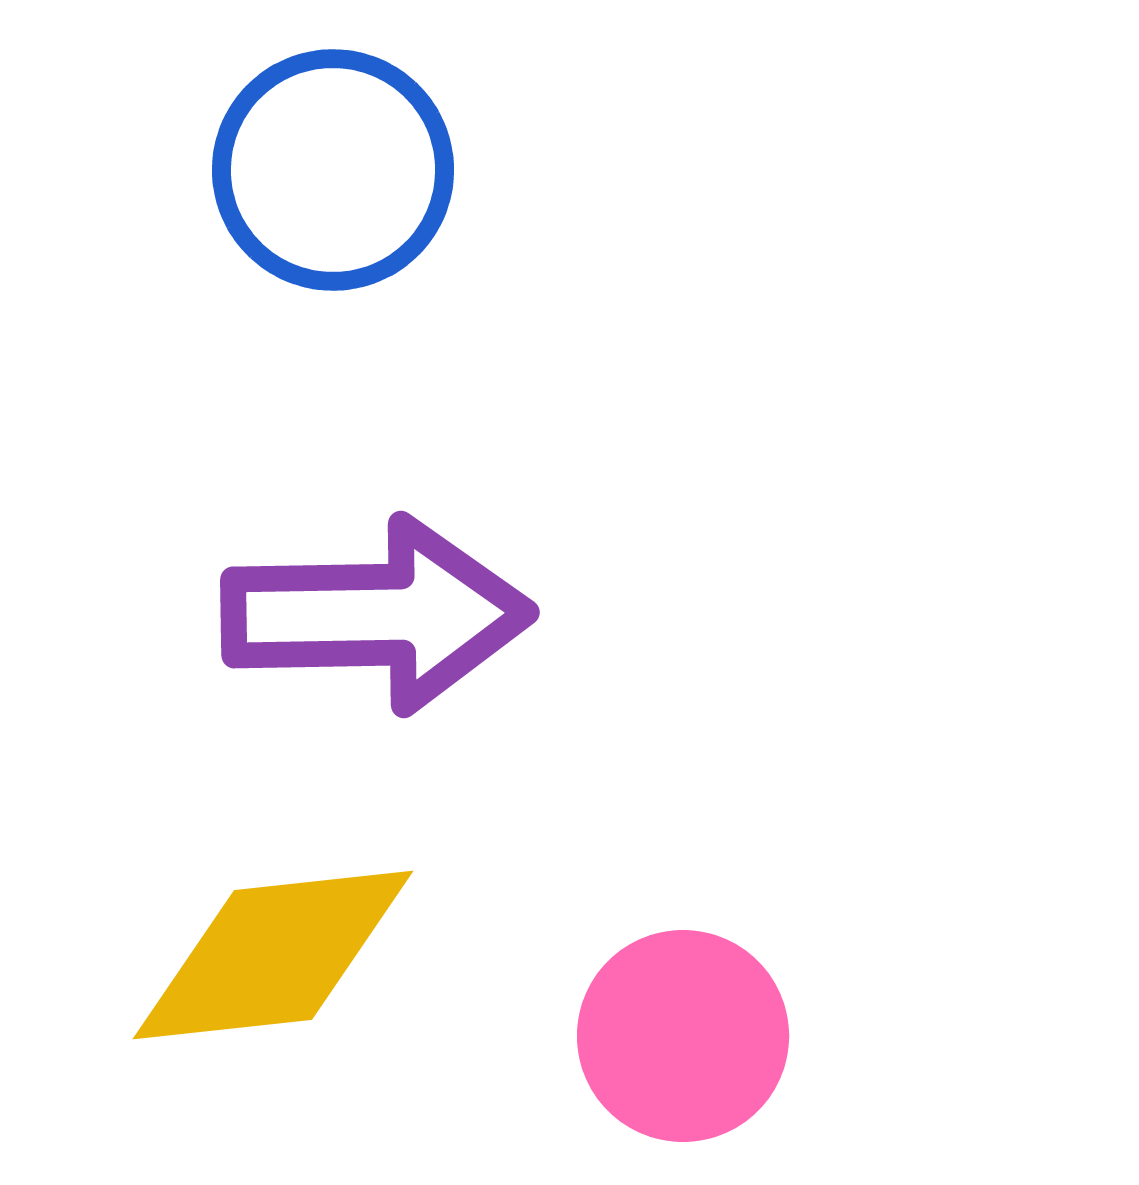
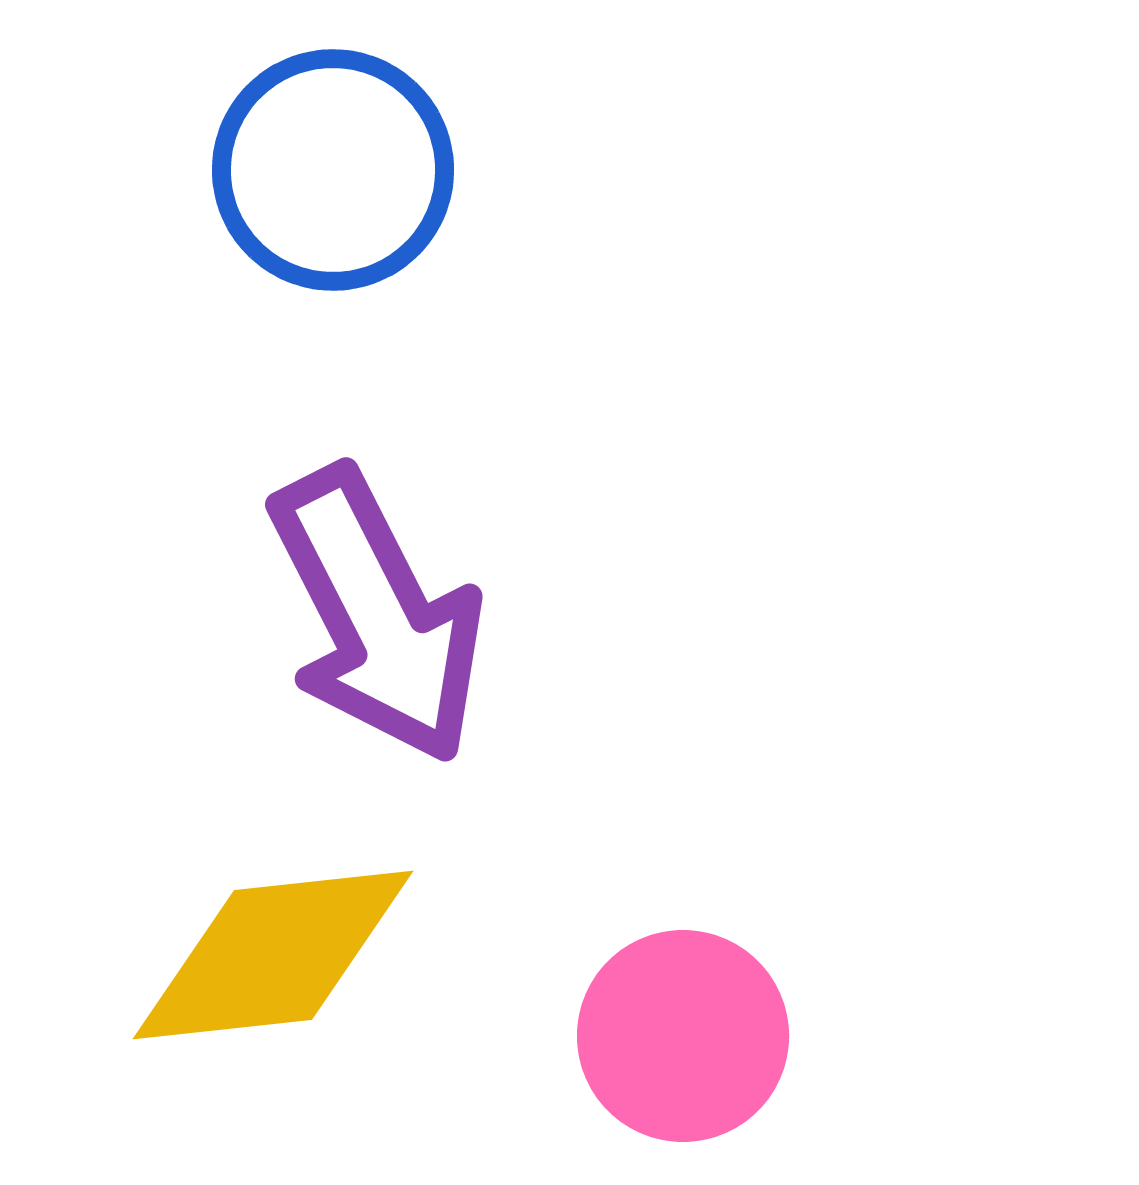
purple arrow: rotated 64 degrees clockwise
